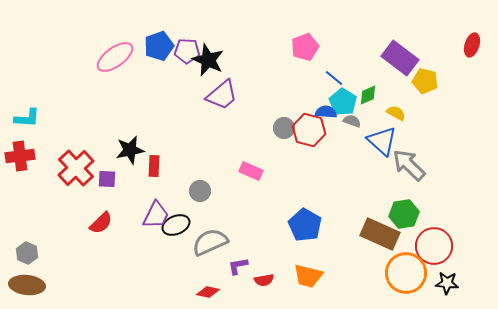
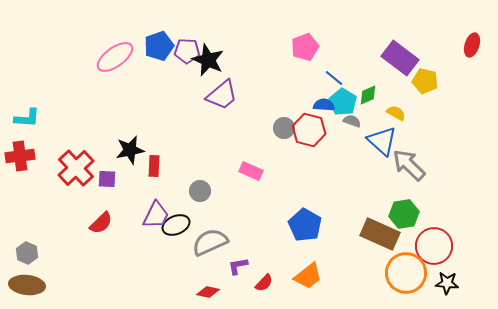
blue semicircle at (326, 112): moved 2 px left, 7 px up
orange trapezoid at (308, 276): rotated 52 degrees counterclockwise
red semicircle at (264, 280): moved 3 px down; rotated 36 degrees counterclockwise
